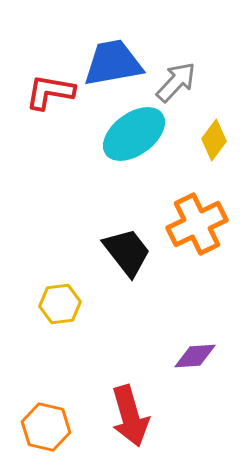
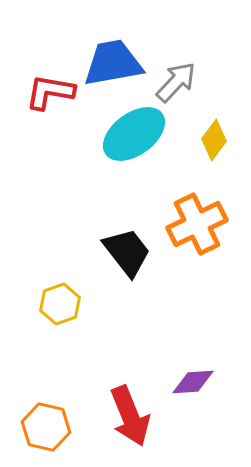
yellow hexagon: rotated 12 degrees counterclockwise
purple diamond: moved 2 px left, 26 px down
red arrow: rotated 6 degrees counterclockwise
